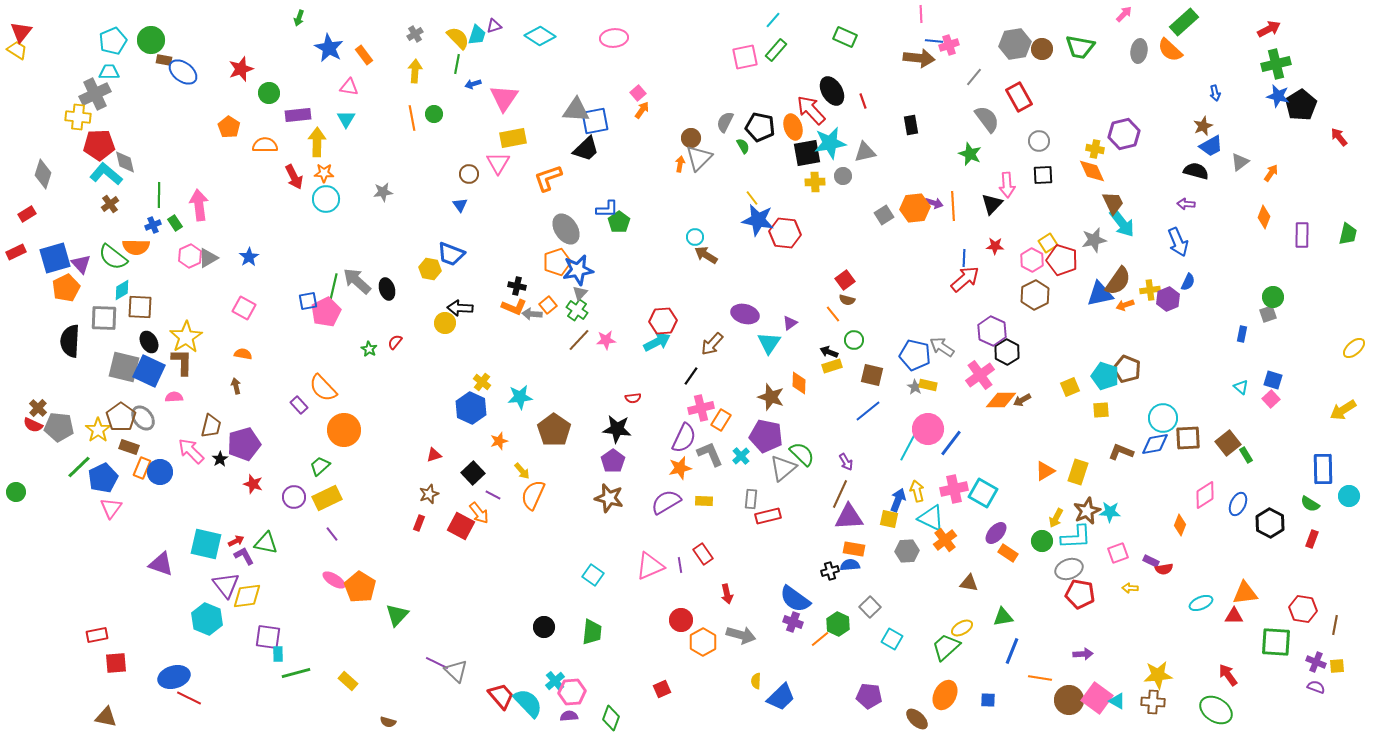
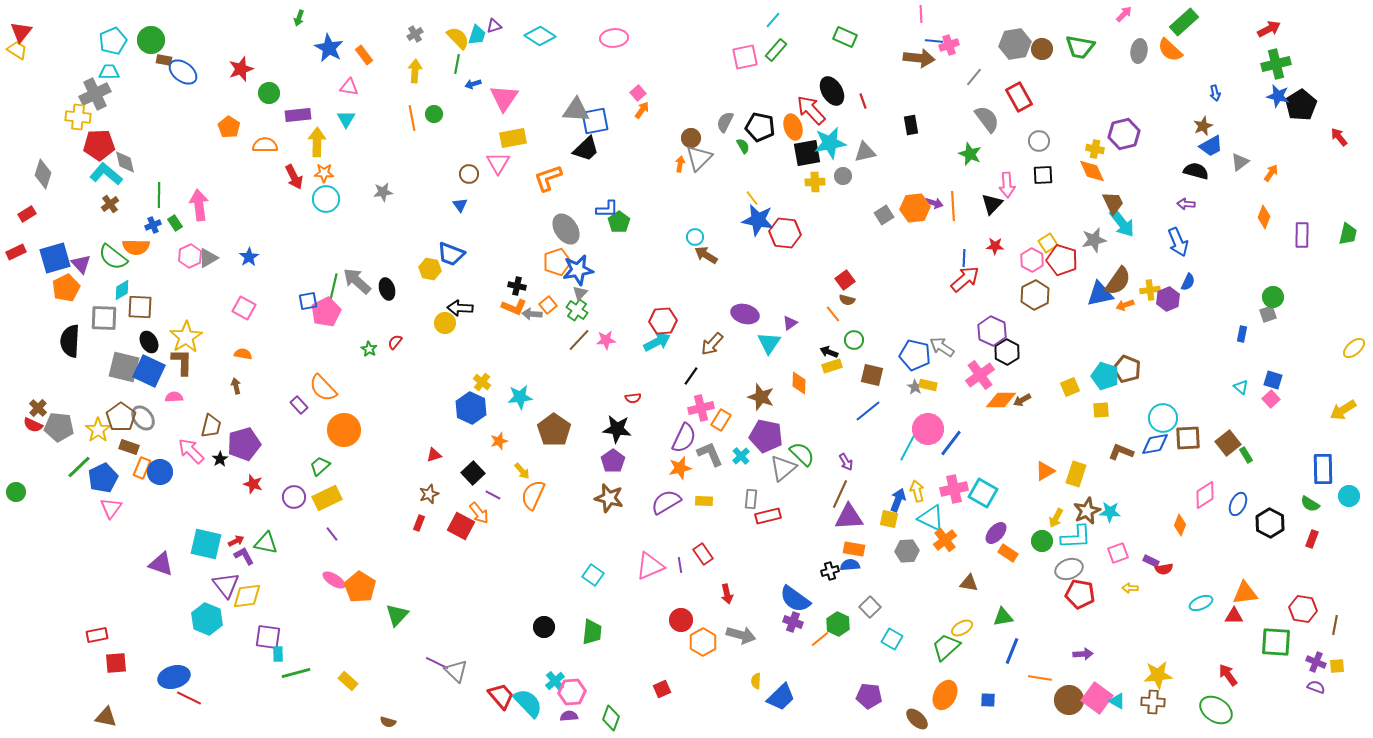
brown star at (771, 397): moved 10 px left
yellow rectangle at (1078, 472): moved 2 px left, 2 px down
